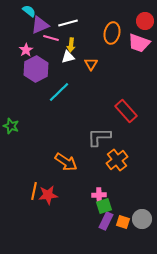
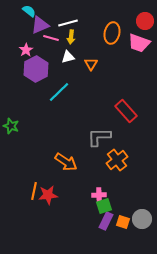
yellow arrow: moved 8 px up
